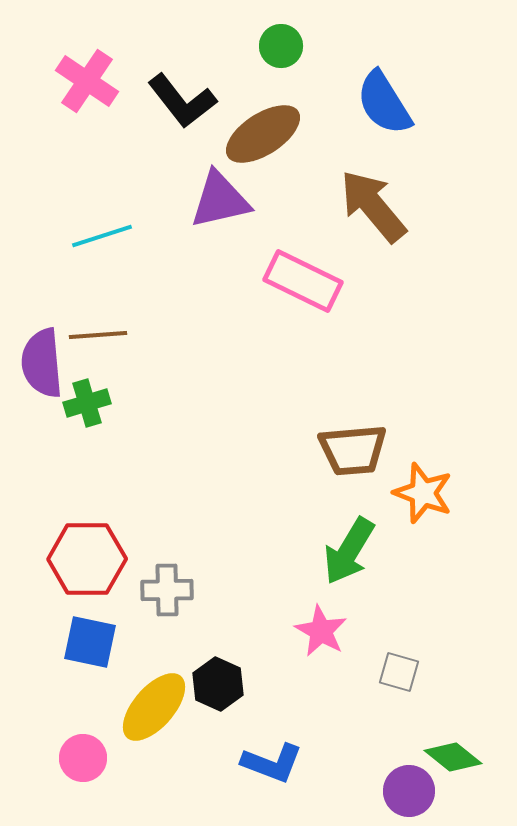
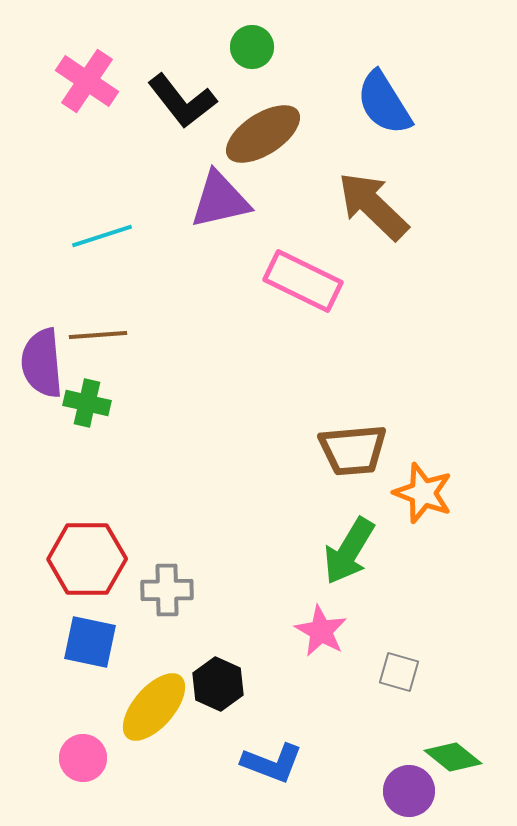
green circle: moved 29 px left, 1 px down
brown arrow: rotated 6 degrees counterclockwise
green cross: rotated 30 degrees clockwise
